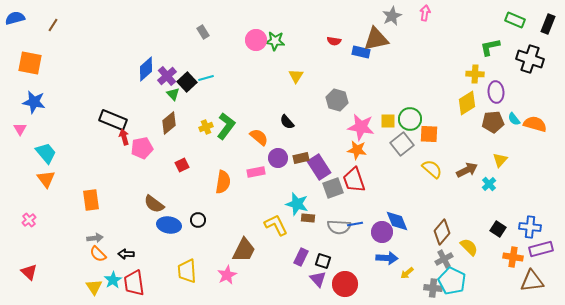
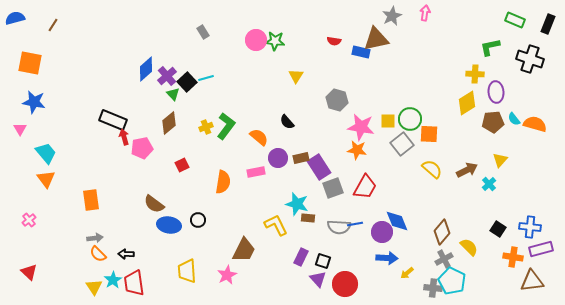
red trapezoid at (354, 180): moved 11 px right, 7 px down; rotated 132 degrees counterclockwise
